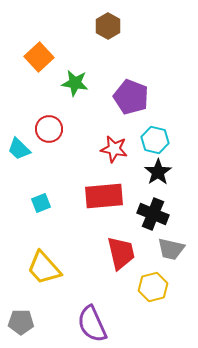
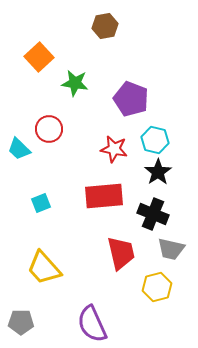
brown hexagon: moved 3 px left; rotated 20 degrees clockwise
purple pentagon: moved 2 px down
yellow hexagon: moved 4 px right
